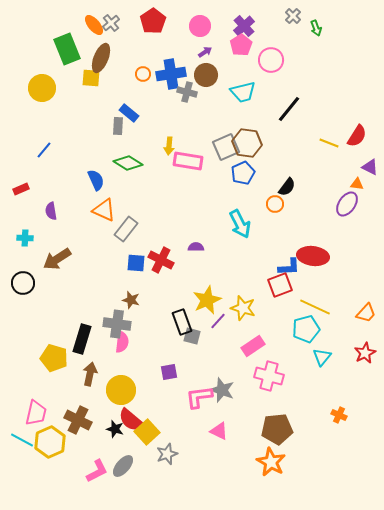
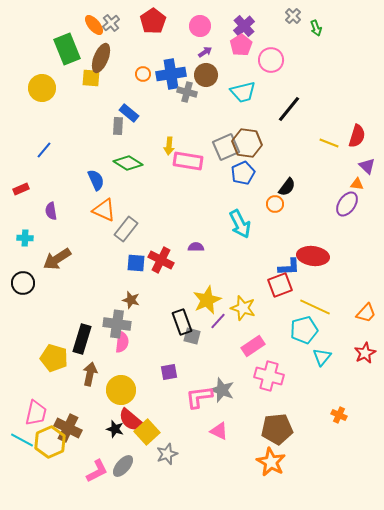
red semicircle at (357, 136): rotated 15 degrees counterclockwise
purple triangle at (370, 167): moved 3 px left, 1 px up; rotated 18 degrees clockwise
cyan pentagon at (306, 329): moved 2 px left, 1 px down
brown cross at (78, 420): moved 10 px left, 8 px down
